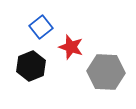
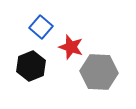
blue square: rotated 10 degrees counterclockwise
gray hexagon: moved 7 px left
